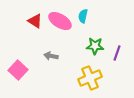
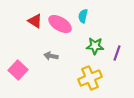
pink ellipse: moved 3 px down
